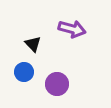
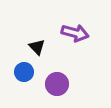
purple arrow: moved 3 px right, 4 px down
black triangle: moved 4 px right, 3 px down
